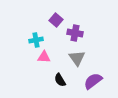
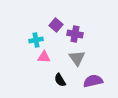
purple square: moved 5 px down
purple cross: moved 1 px down
purple semicircle: rotated 24 degrees clockwise
